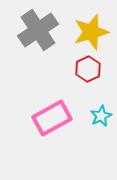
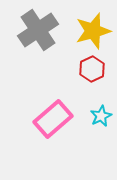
yellow star: moved 2 px right, 1 px up
red hexagon: moved 4 px right
pink rectangle: moved 1 px right, 1 px down; rotated 12 degrees counterclockwise
